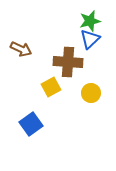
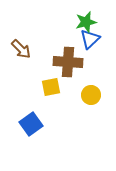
green star: moved 4 px left, 1 px down
brown arrow: rotated 20 degrees clockwise
yellow square: rotated 18 degrees clockwise
yellow circle: moved 2 px down
